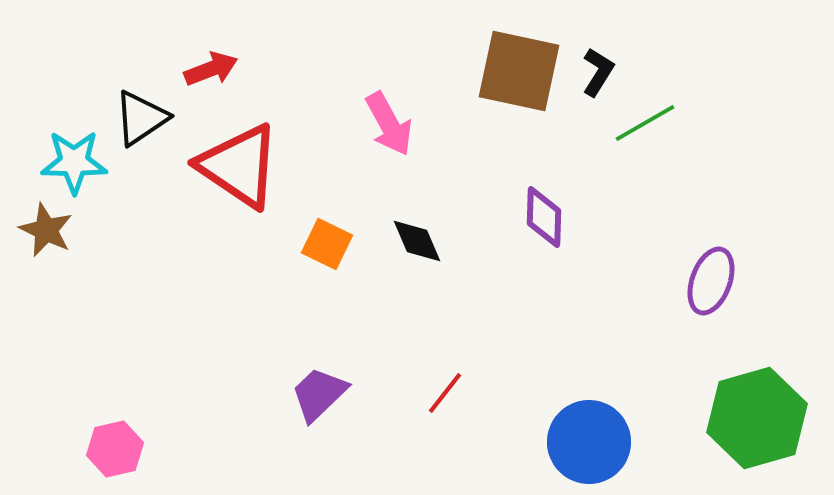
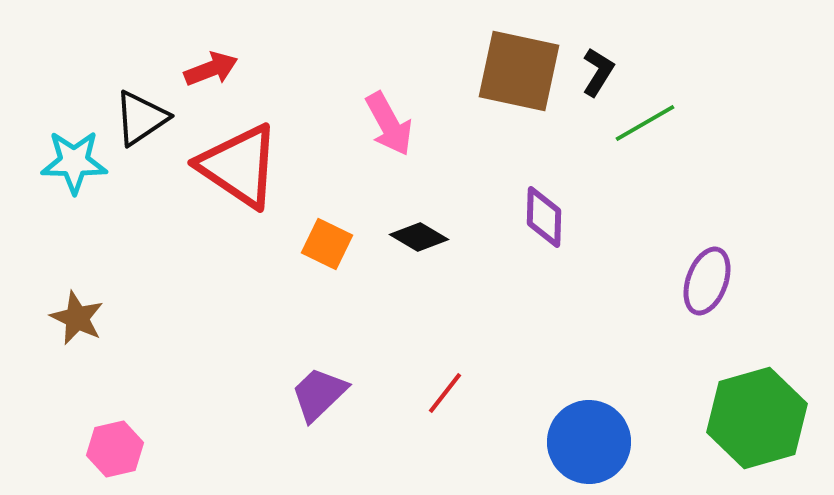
brown star: moved 31 px right, 88 px down
black diamond: moved 2 px right, 4 px up; rotated 36 degrees counterclockwise
purple ellipse: moved 4 px left
